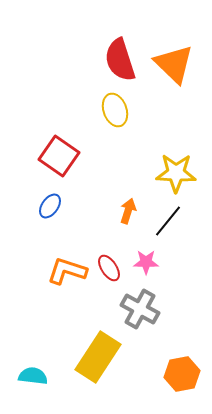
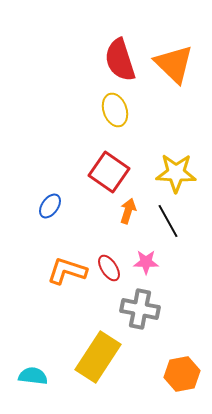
red square: moved 50 px right, 16 px down
black line: rotated 68 degrees counterclockwise
gray cross: rotated 18 degrees counterclockwise
